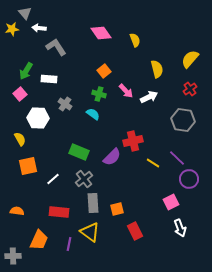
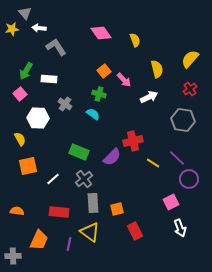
pink arrow at (126, 91): moved 2 px left, 11 px up
